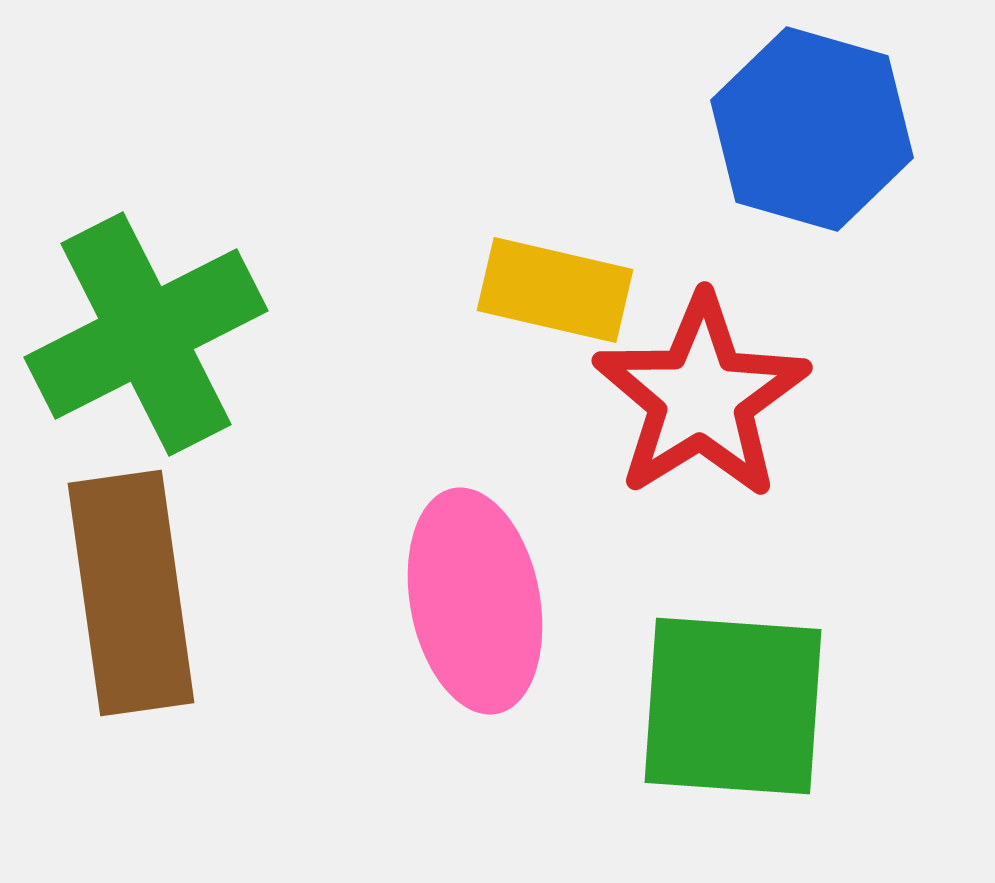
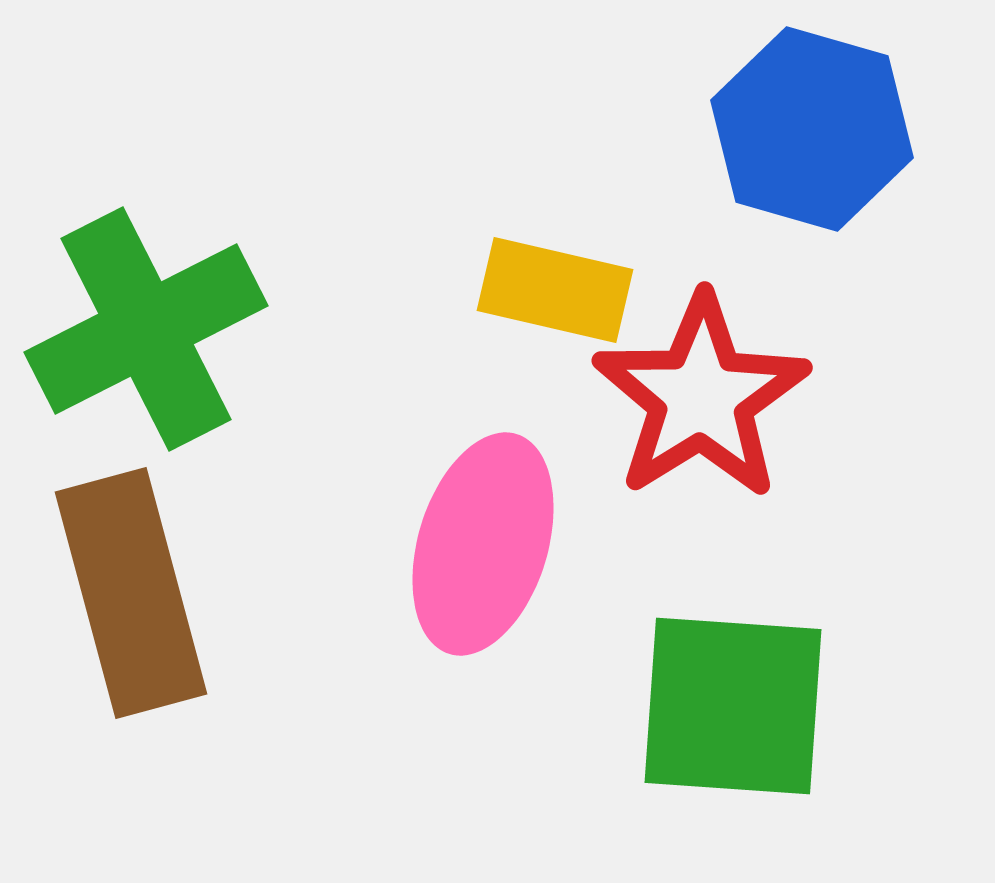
green cross: moved 5 px up
brown rectangle: rotated 7 degrees counterclockwise
pink ellipse: moved 8 px right, 57 px up; rotated 28 degrees clockwise
